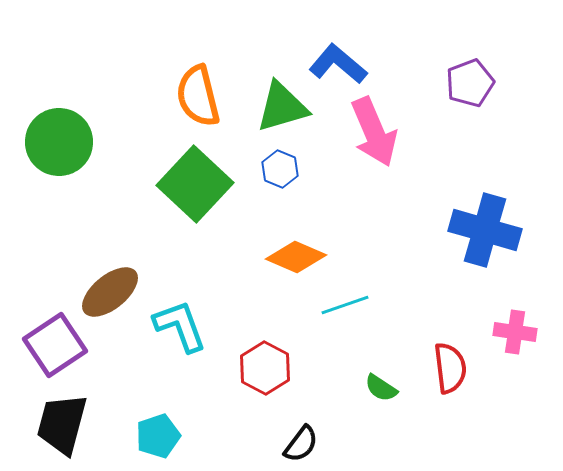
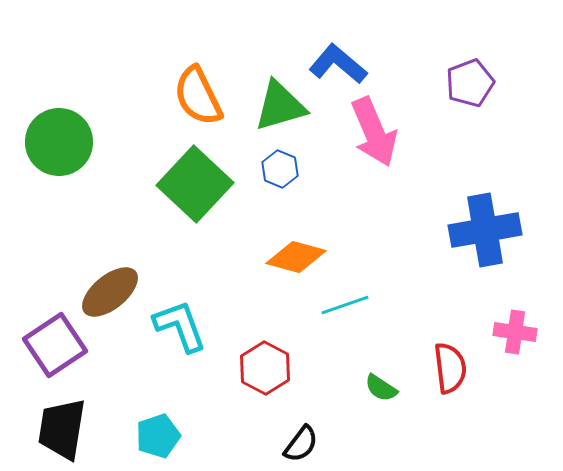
orange semicircle: rotated 12 degrees counterclockwise
green triangle: moved 2 px left, 1 px up
blue cross: rotated 26 degrees counterclockwise
orange diamond: rotated 8 degrees counterclockwise
black trapezoid: moved 5 px down; rotated 6 degrees counterclockwise
